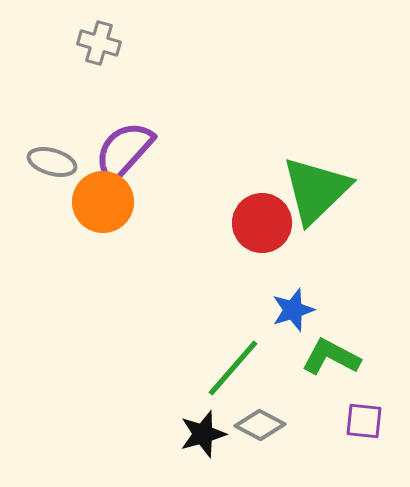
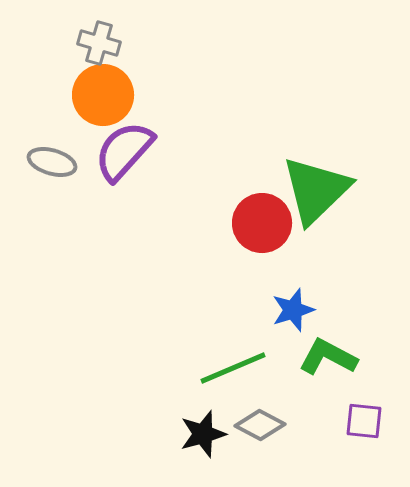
orange circle: moved 107 px up
green L-shape: moved 3 px left
green line: rotated 26 degrees clockwise
